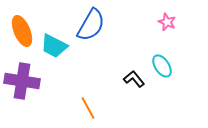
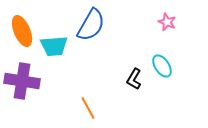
cyan trapezoid: rotated 32 degrees counterclockwise
black L-shape: rotated 110 degrees counterclockwise
